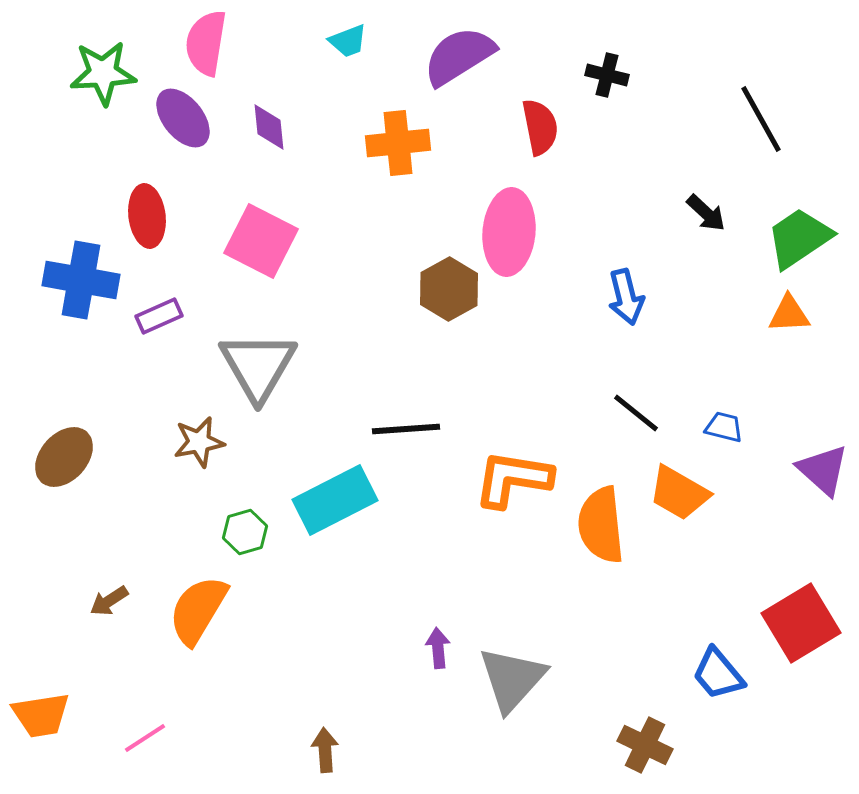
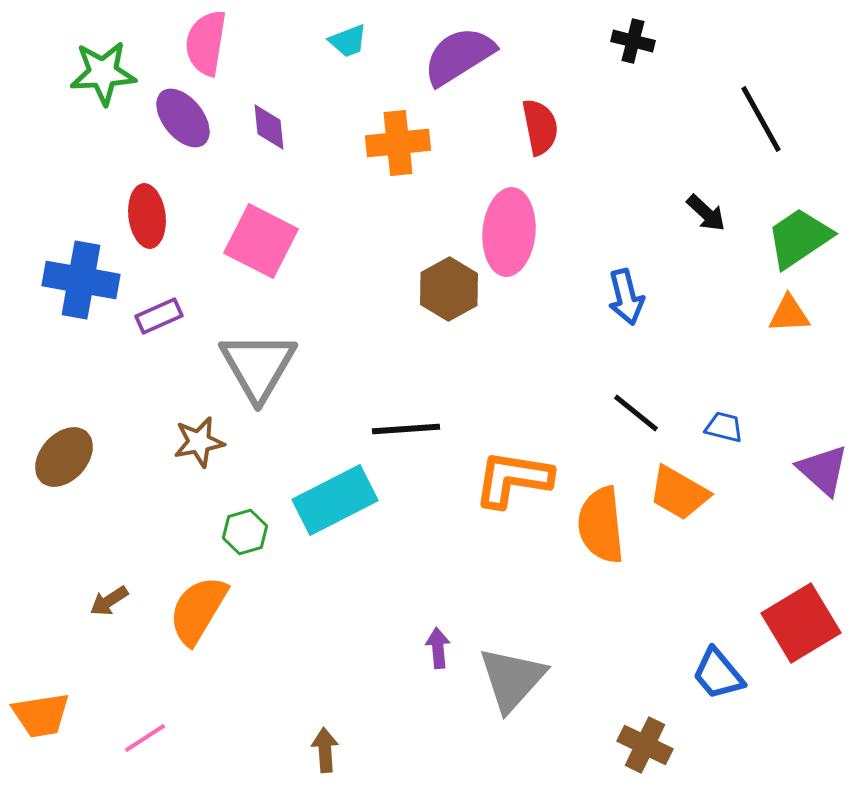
black cross at (607, 75): moved 26 px right, 34 px up
